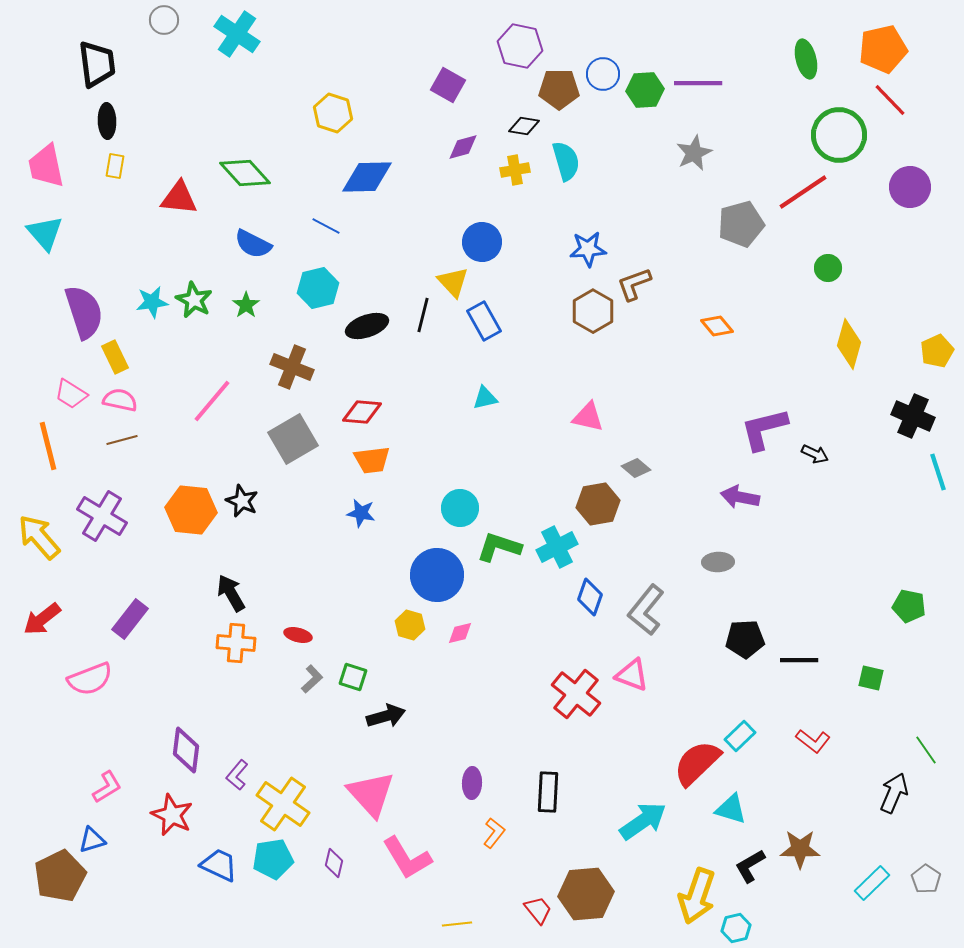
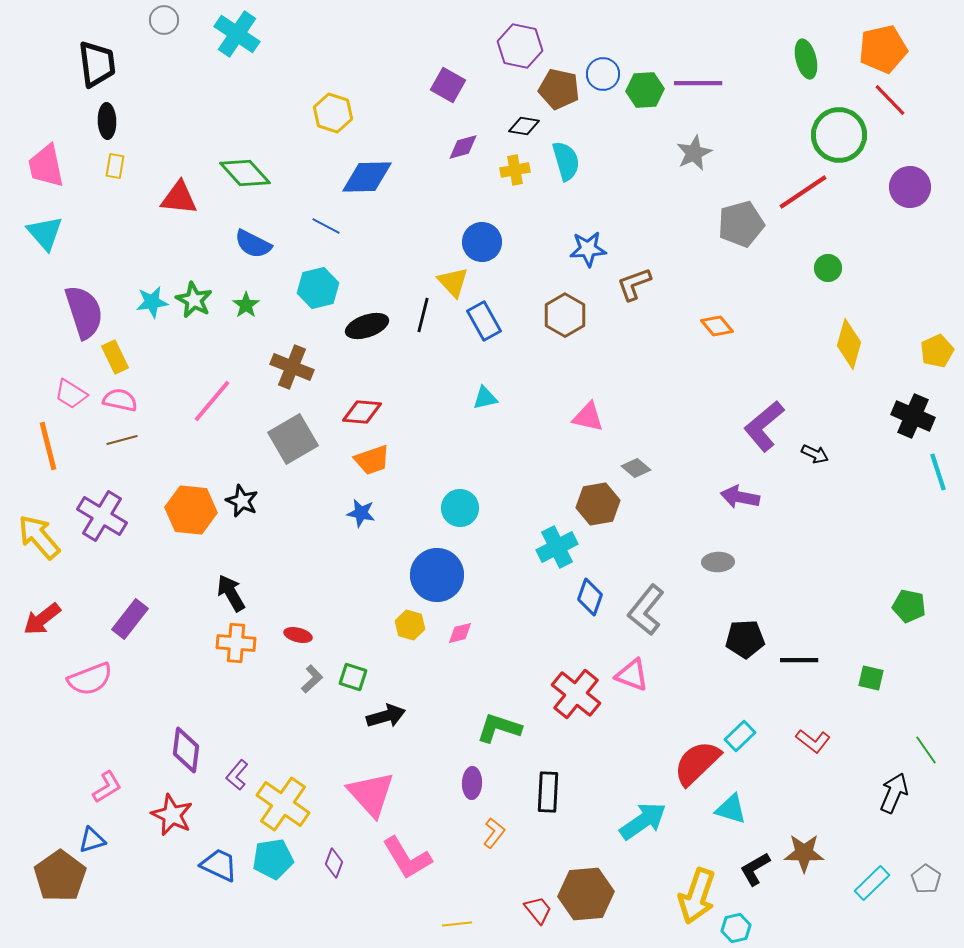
brown pentagon at (559, 89): rotated 12 degrees clockwise
brown hexagon at (593, 311): moved 28 px left, 4 px down
purple L-shape at (764, 429): moved 3 px up; rotated 26 degrees counterclockwise
orange trapezoid at (372, 460): rotated 12 degrees counterclockwise
green L-shape at (499, 547): moved 181 px down
brown star at (800, 849): moved 4 px right, 4 px down
purple diamond at (334, 863): rotated 8 degrees clockwise
black L-shape at (750, 866): moved 5 px right, 3 px down
brown pentagon at (60, 876): rotated 9 degrees counterclockwise
